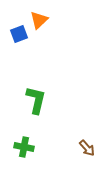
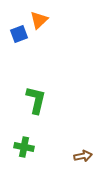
brown arrow: moved 4 px left, 8 px down; rotated 60 degrees counterclockwise
